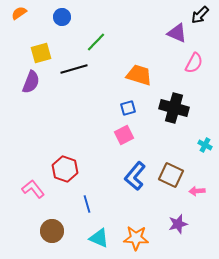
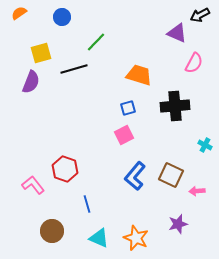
black arrow: rotated 18 degrees clockwise
black cross: moved 1 px right, 2 px up; rotated 20 degrees counterclockwise
pink L-shape: moved 4 px up
orange star: rotated 20 degrees clockwise
